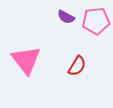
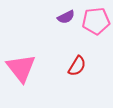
purple semicircle: rotated 54 degrees counterclockwise
pink triangle: moved 5 px left, 8 px down
